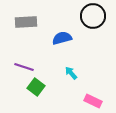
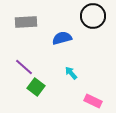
purple line: rotated 24 degrees clockwise
